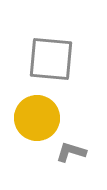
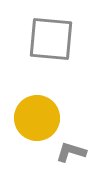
gray square: moved 20 px up
